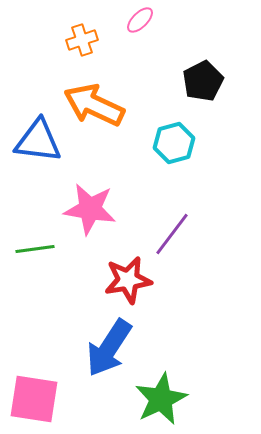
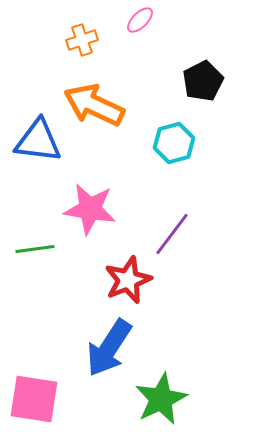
red star: rotated 12 degrees counterclockwise
